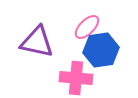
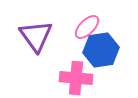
purple triangle: moved 1 px left, 6 px up; rotated 42 degrees clockwise
